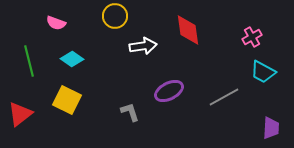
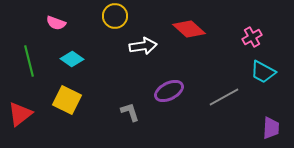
red diamond: moved 1 px right, 1 px up; rotated 40 degrees counterclockwise
